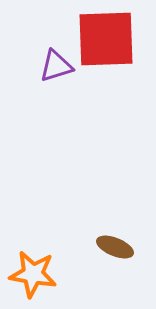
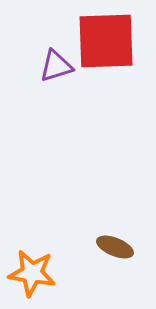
red square: moved 2 px down
orange star: moved 1 px left, 1 px up
